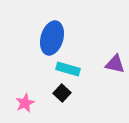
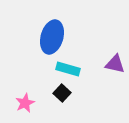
blue ellipse: moved 1 px up
